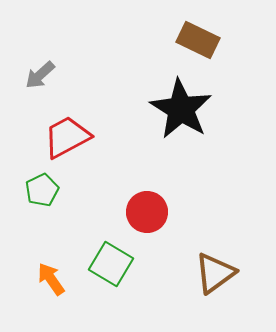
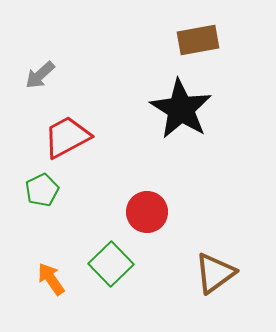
brown rectangle: rotated 36 degrees counterclockwise
green square: rotated 15 degrees clockwise
